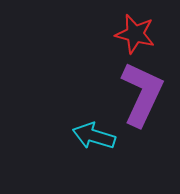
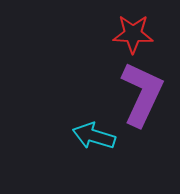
red star: moved 2 px left; rotated 12 degrees counterclockwise
